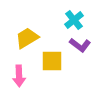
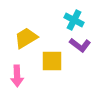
cyan cross: rotated 24 degrees counterclockwise
yellow trapezoid: moved 1 px left
pink arrow: moved 2 px left
